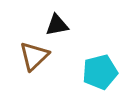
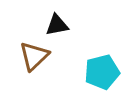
cyan pentagon: moved 2 px right
